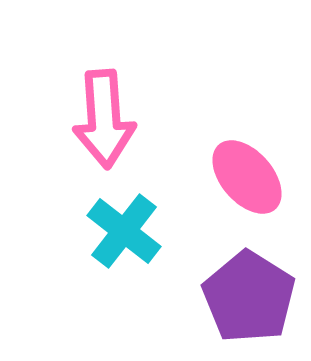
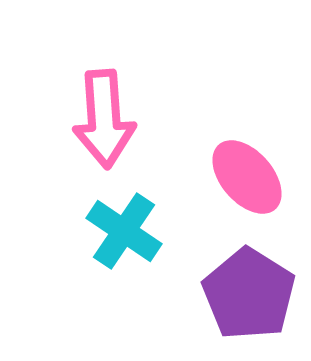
cyan cross: rotated 4 degrees counterclockwise
purple pentagon: moved 3 px up
